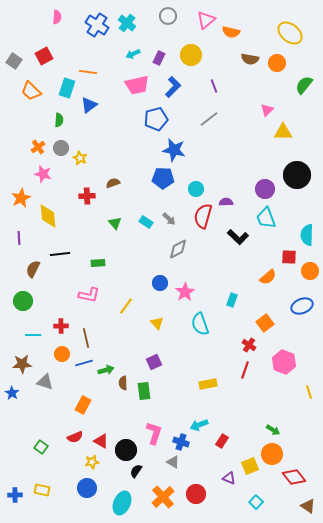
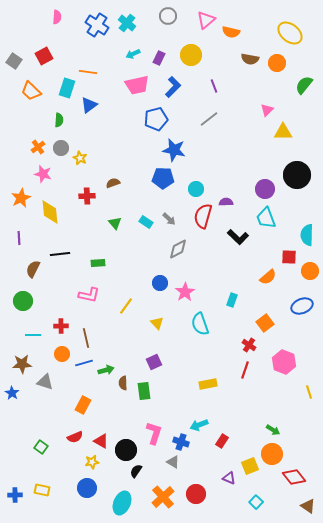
yellow diamond at (48, 216): moved 2 px right, 4 px up
